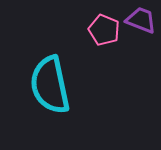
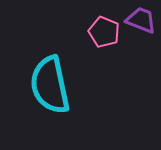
pink pentagon: moved 2 px down
